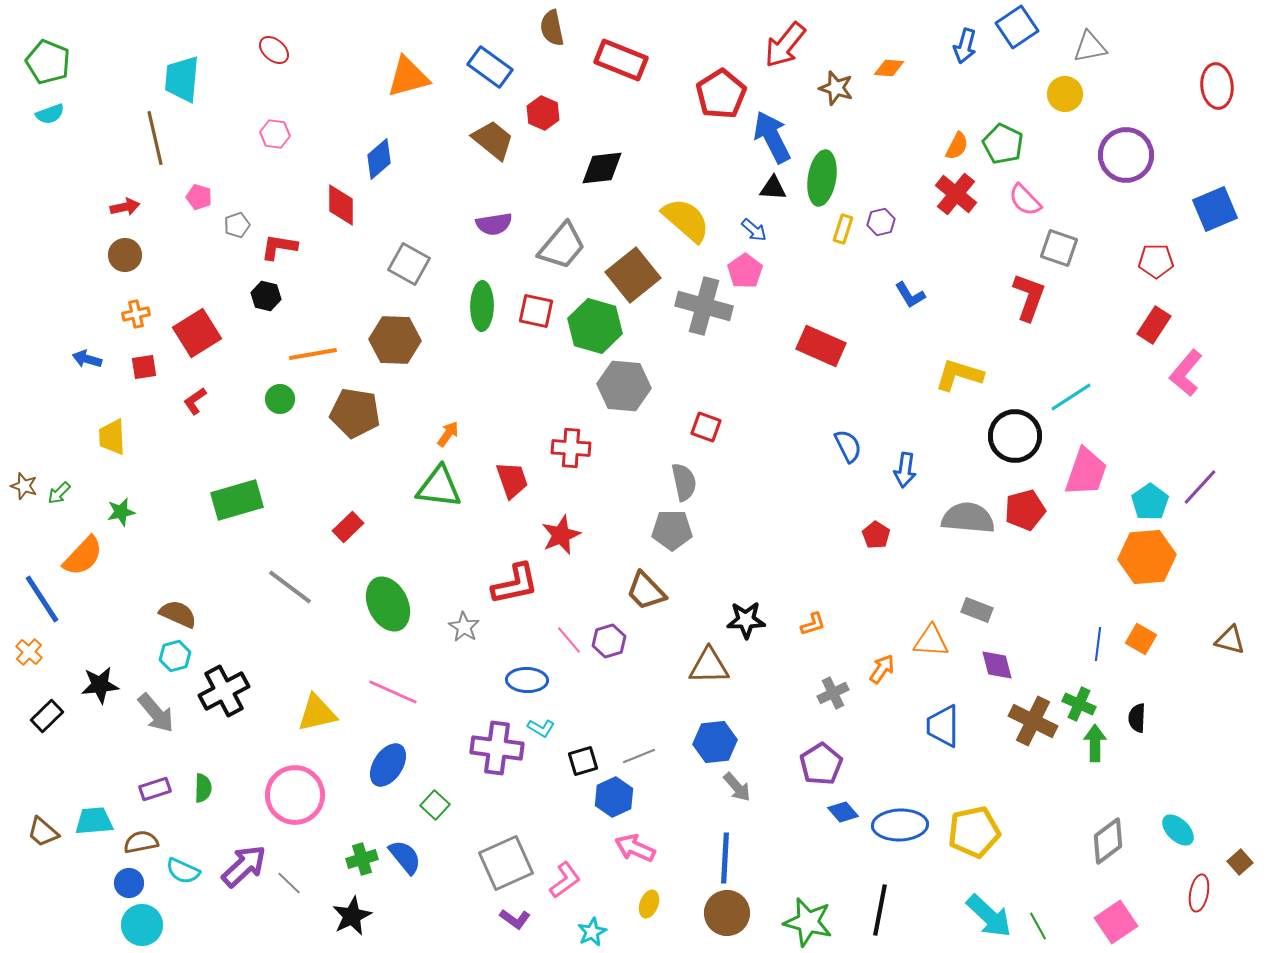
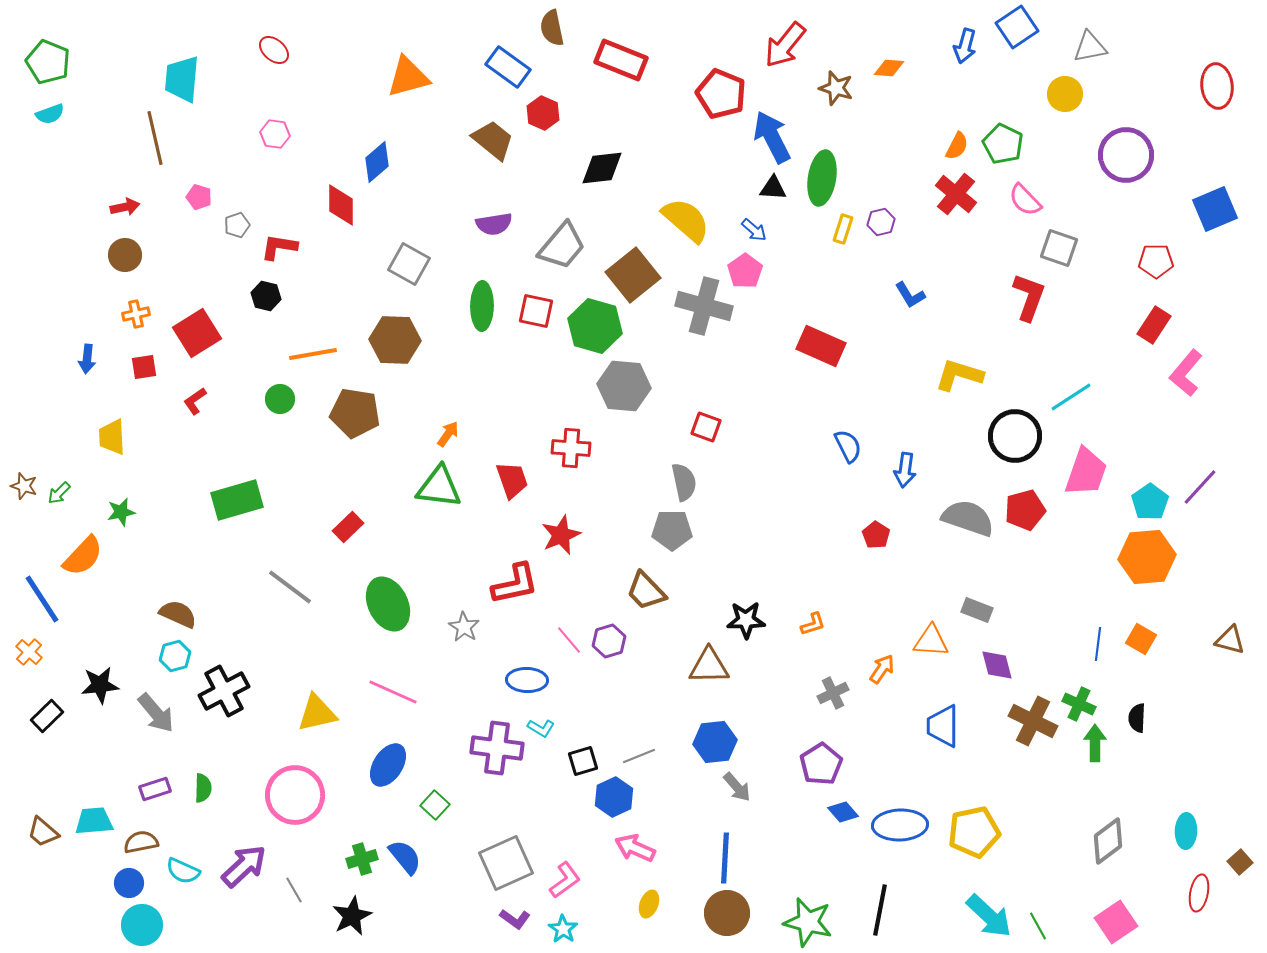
blue rectangle at (490, 67): moved 18 px right
red pentagon at (721, 94): rotated 18 degrees counterclockwise
blue diamond at (379, 159): moved 2 px left, 3 px down
blue arrow at (87, 359): rotated 100 degrees counterclockwise
gray semicircle at (968, 518): rotated 14 degrees clockwise
cyan ellipse at (1178, 830): moved 8 px right, 1 px down; rotated 48 degrees clockwise
gray line at (289, 883): moved 5 px right, 7 px down; rotated 16 degrees clockwise
cyan star at (592, 932): moved 29 px left, 3 px up; rotated 12 degrees counterclockwise
